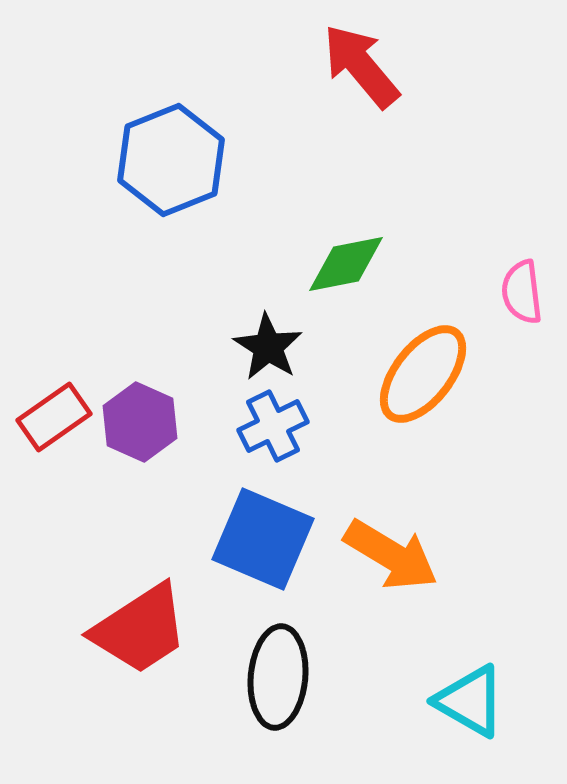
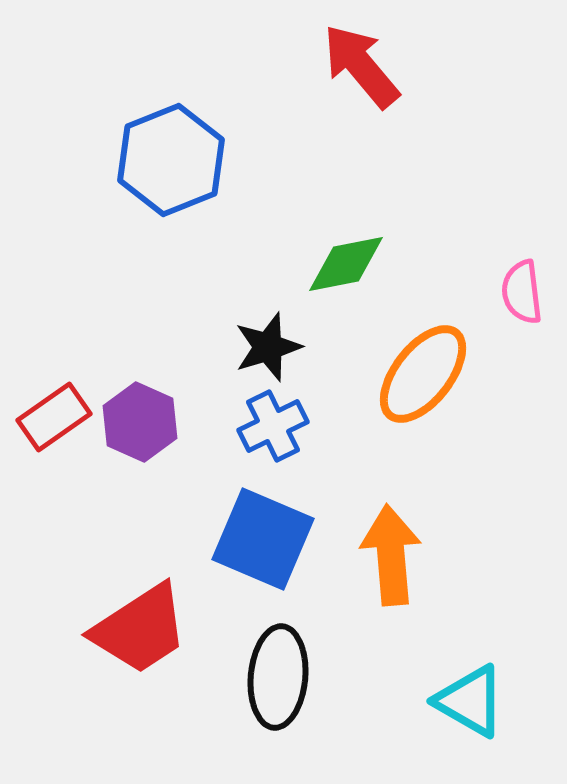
black star: rotated 22 degrees clockwise
orange arrow: rotated 126 degrees counterclockwise
